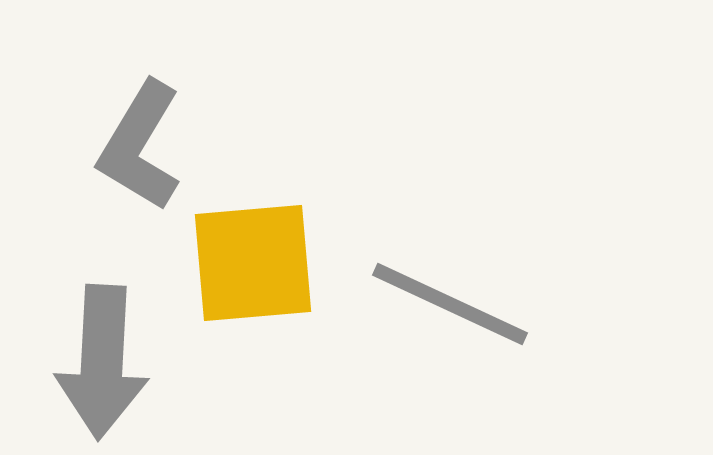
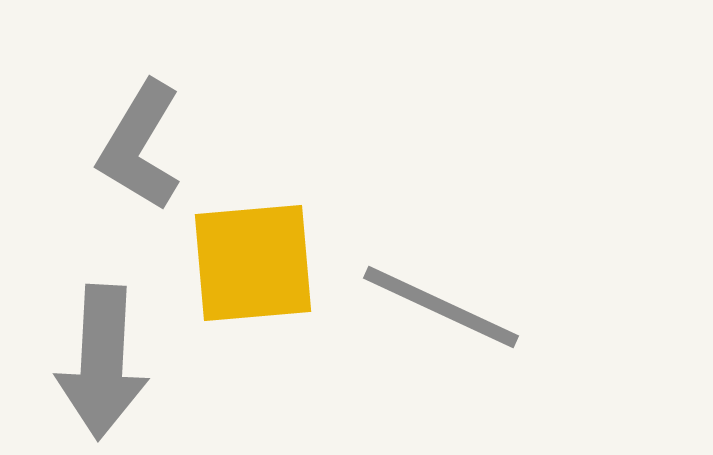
gray line: moved 9 px left, 3 px down
